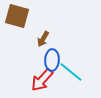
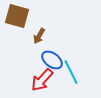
brown arrow: moved 4 px left, 3 px up
blue ellipse: rotated 55 degrees counterclockwise
cyan line: rotated 25 degrees clockwise
